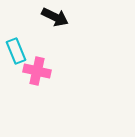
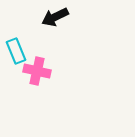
black arrow: rotated 128 degrees clockwise
